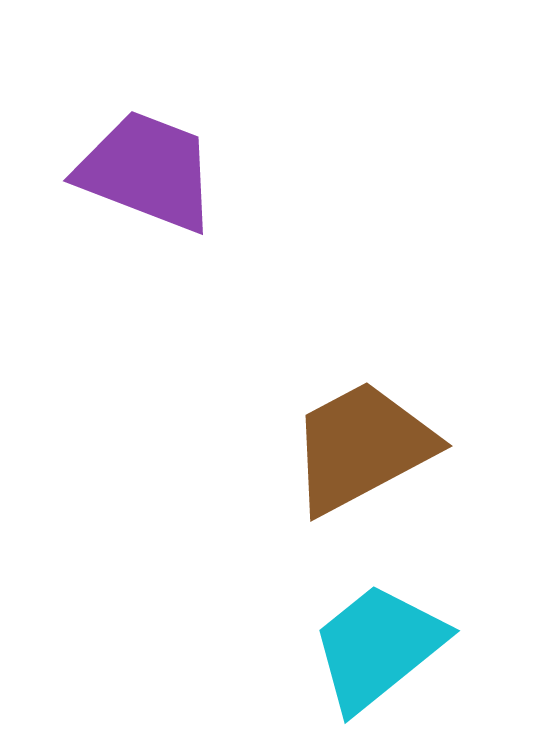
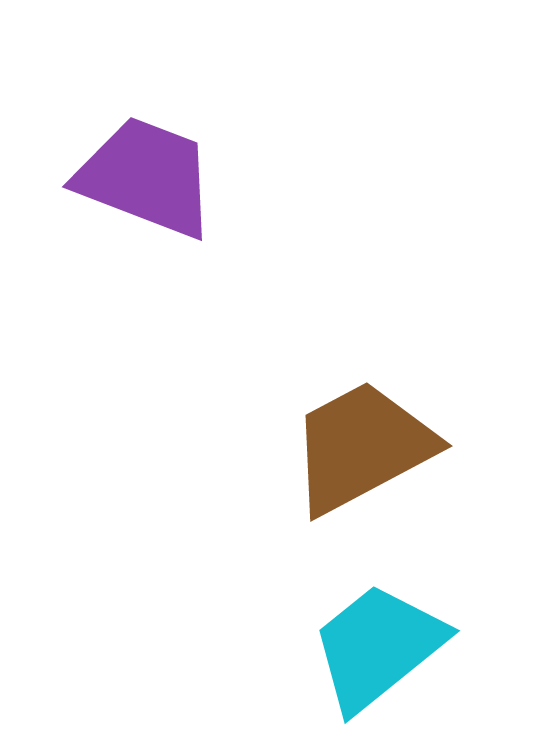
purple trapezoid: moved 1 px left, 6 px down
